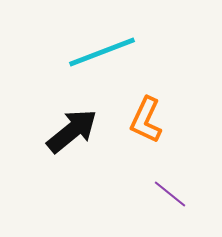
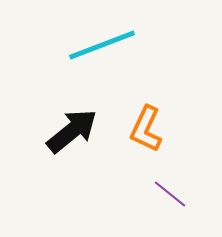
cyan line: moved 7 px up
orange L-shape: moved 9 px down
